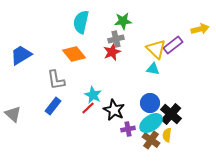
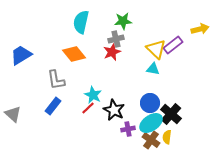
yellow semicircle: moved 2 px down
